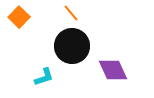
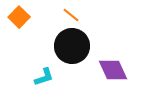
orange line: moved 2 px down; rotated 12 degrees counterclockwise
